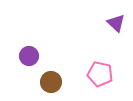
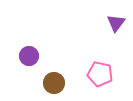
purple triangle: rotated 24 degrees clockwise
brown circle: moved 3 px right, 1 px down
